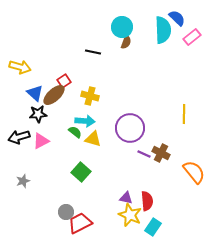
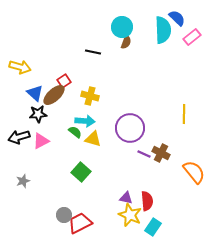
gray circle: moved 2 px left, 3 px down
